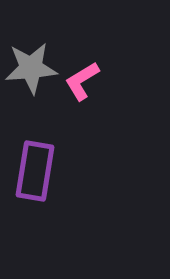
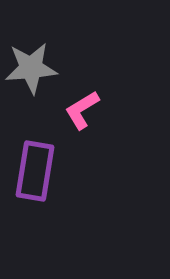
pink L-shape: moved 29 px down
